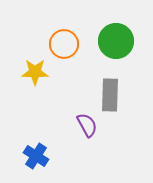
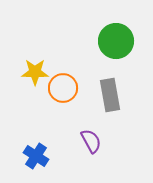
orange circle: moved 1 px left, 44 px down
gray rectangle: rotated 12 degrees counterclockwise
purple semicircle: moved 4 px right, 16 px down
